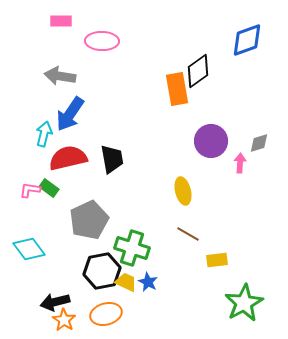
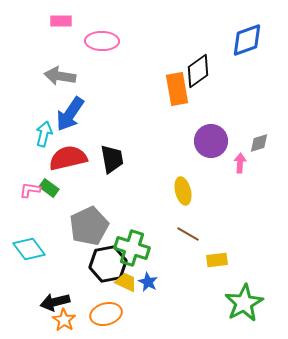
gray pentagon: moved 6 px down
black hexagon: moved 6 px right, 7 px up
